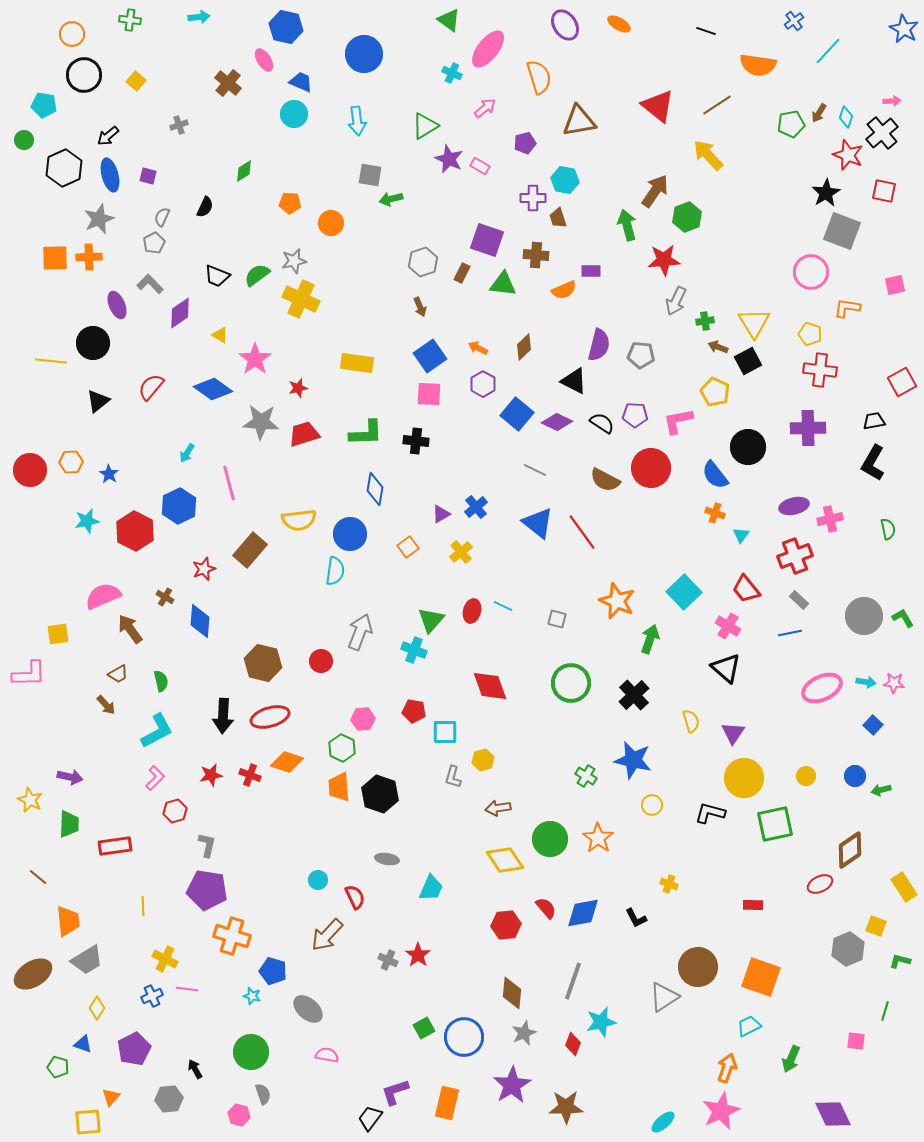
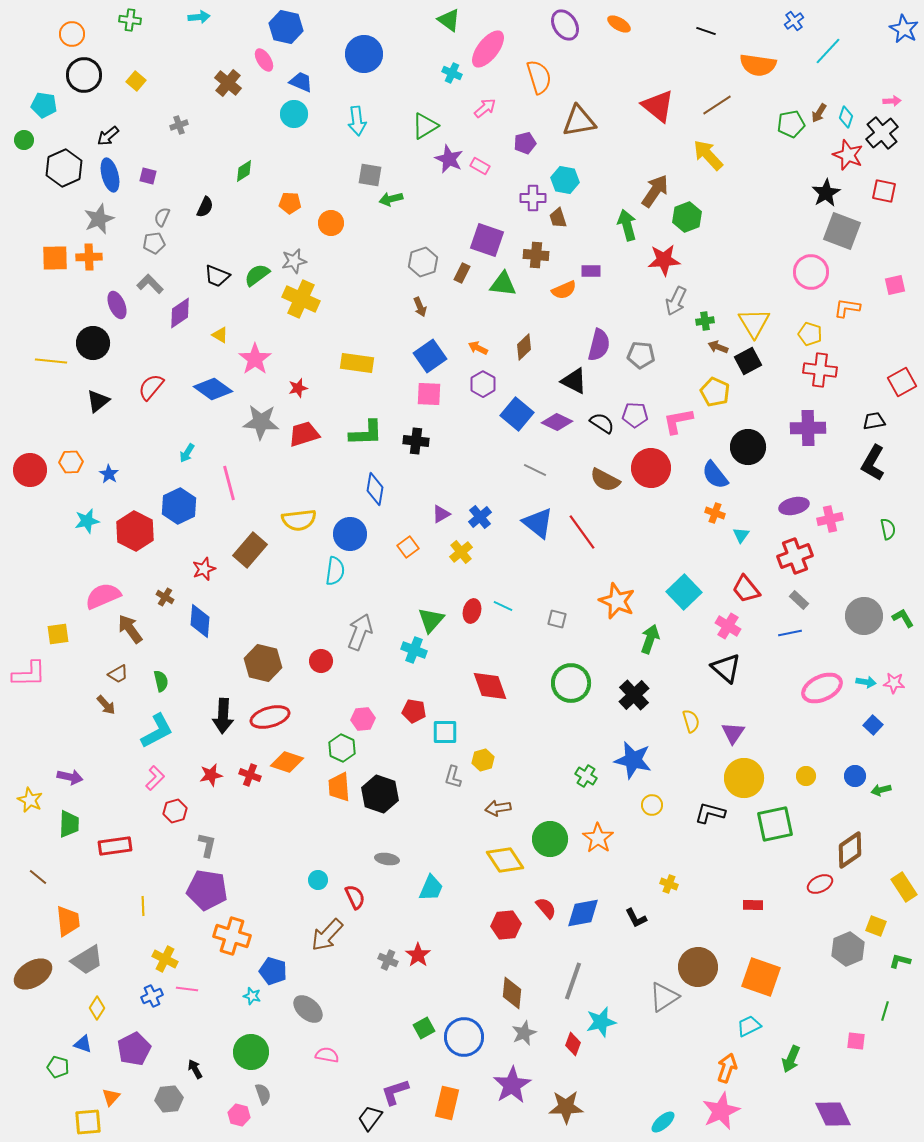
gray pentagon at (154, 243): rotated 20 degrees clockwise
blue cross at (476, 507): moved 4 px right, 10 px down
